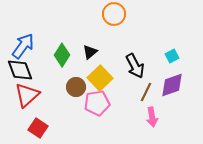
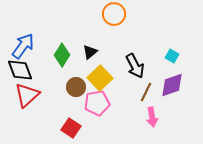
cyan square: rotated 32 degrees counterclockwise
red square: moved 33 px right
